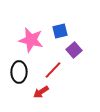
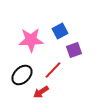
blue square: rotated 14 degrees counterclockwise
pink star: rotated 15 degrees counterclockwise
purple square: rotated 21 degrees clockwise
black ellipse: moved 3 px right, 3 px down; rotated 45 degrees clockwise
